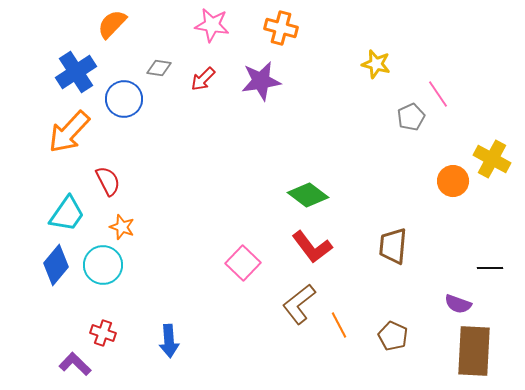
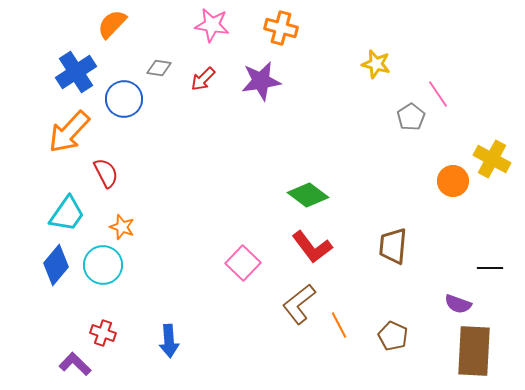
gray pentagon: rotated 8 degrees counterclockwise
red semicircle: moved 2 px left, 8 px up
